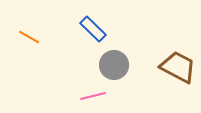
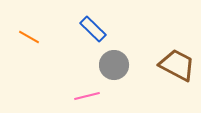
brown trapezoid: moved 1 px left, 2 px up
pink line: moved 6 px left
